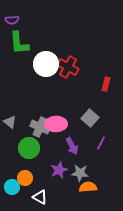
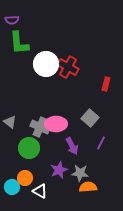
white triangle: moved 6 px up
